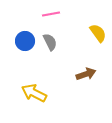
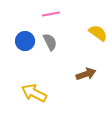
yellow semicircle: rotated 18 degrees counterclockwise
